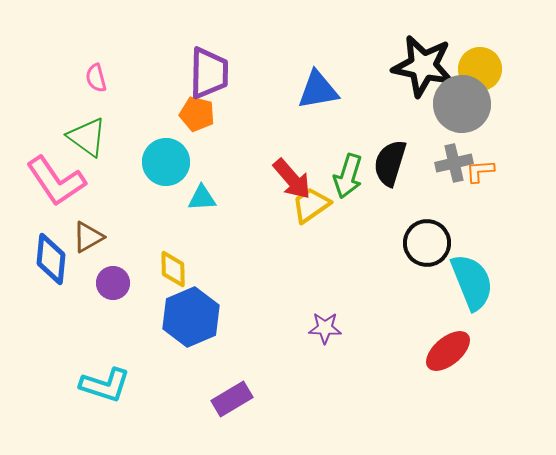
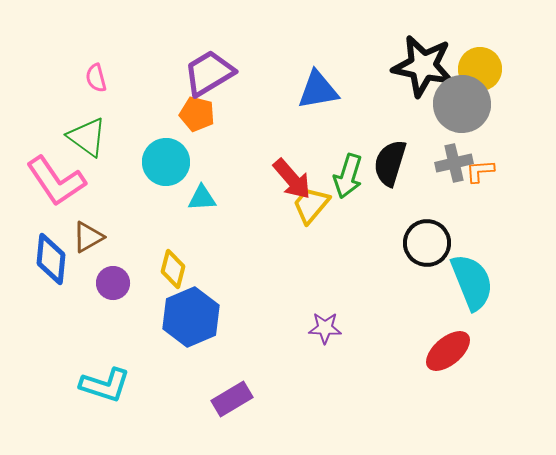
purple trapezoid: rotated 122 degrees counterclockwise
yellow trapezoid: rotated 15 degrees counterclockwise
yellow diamond: rotated 15 degrees clockwise
